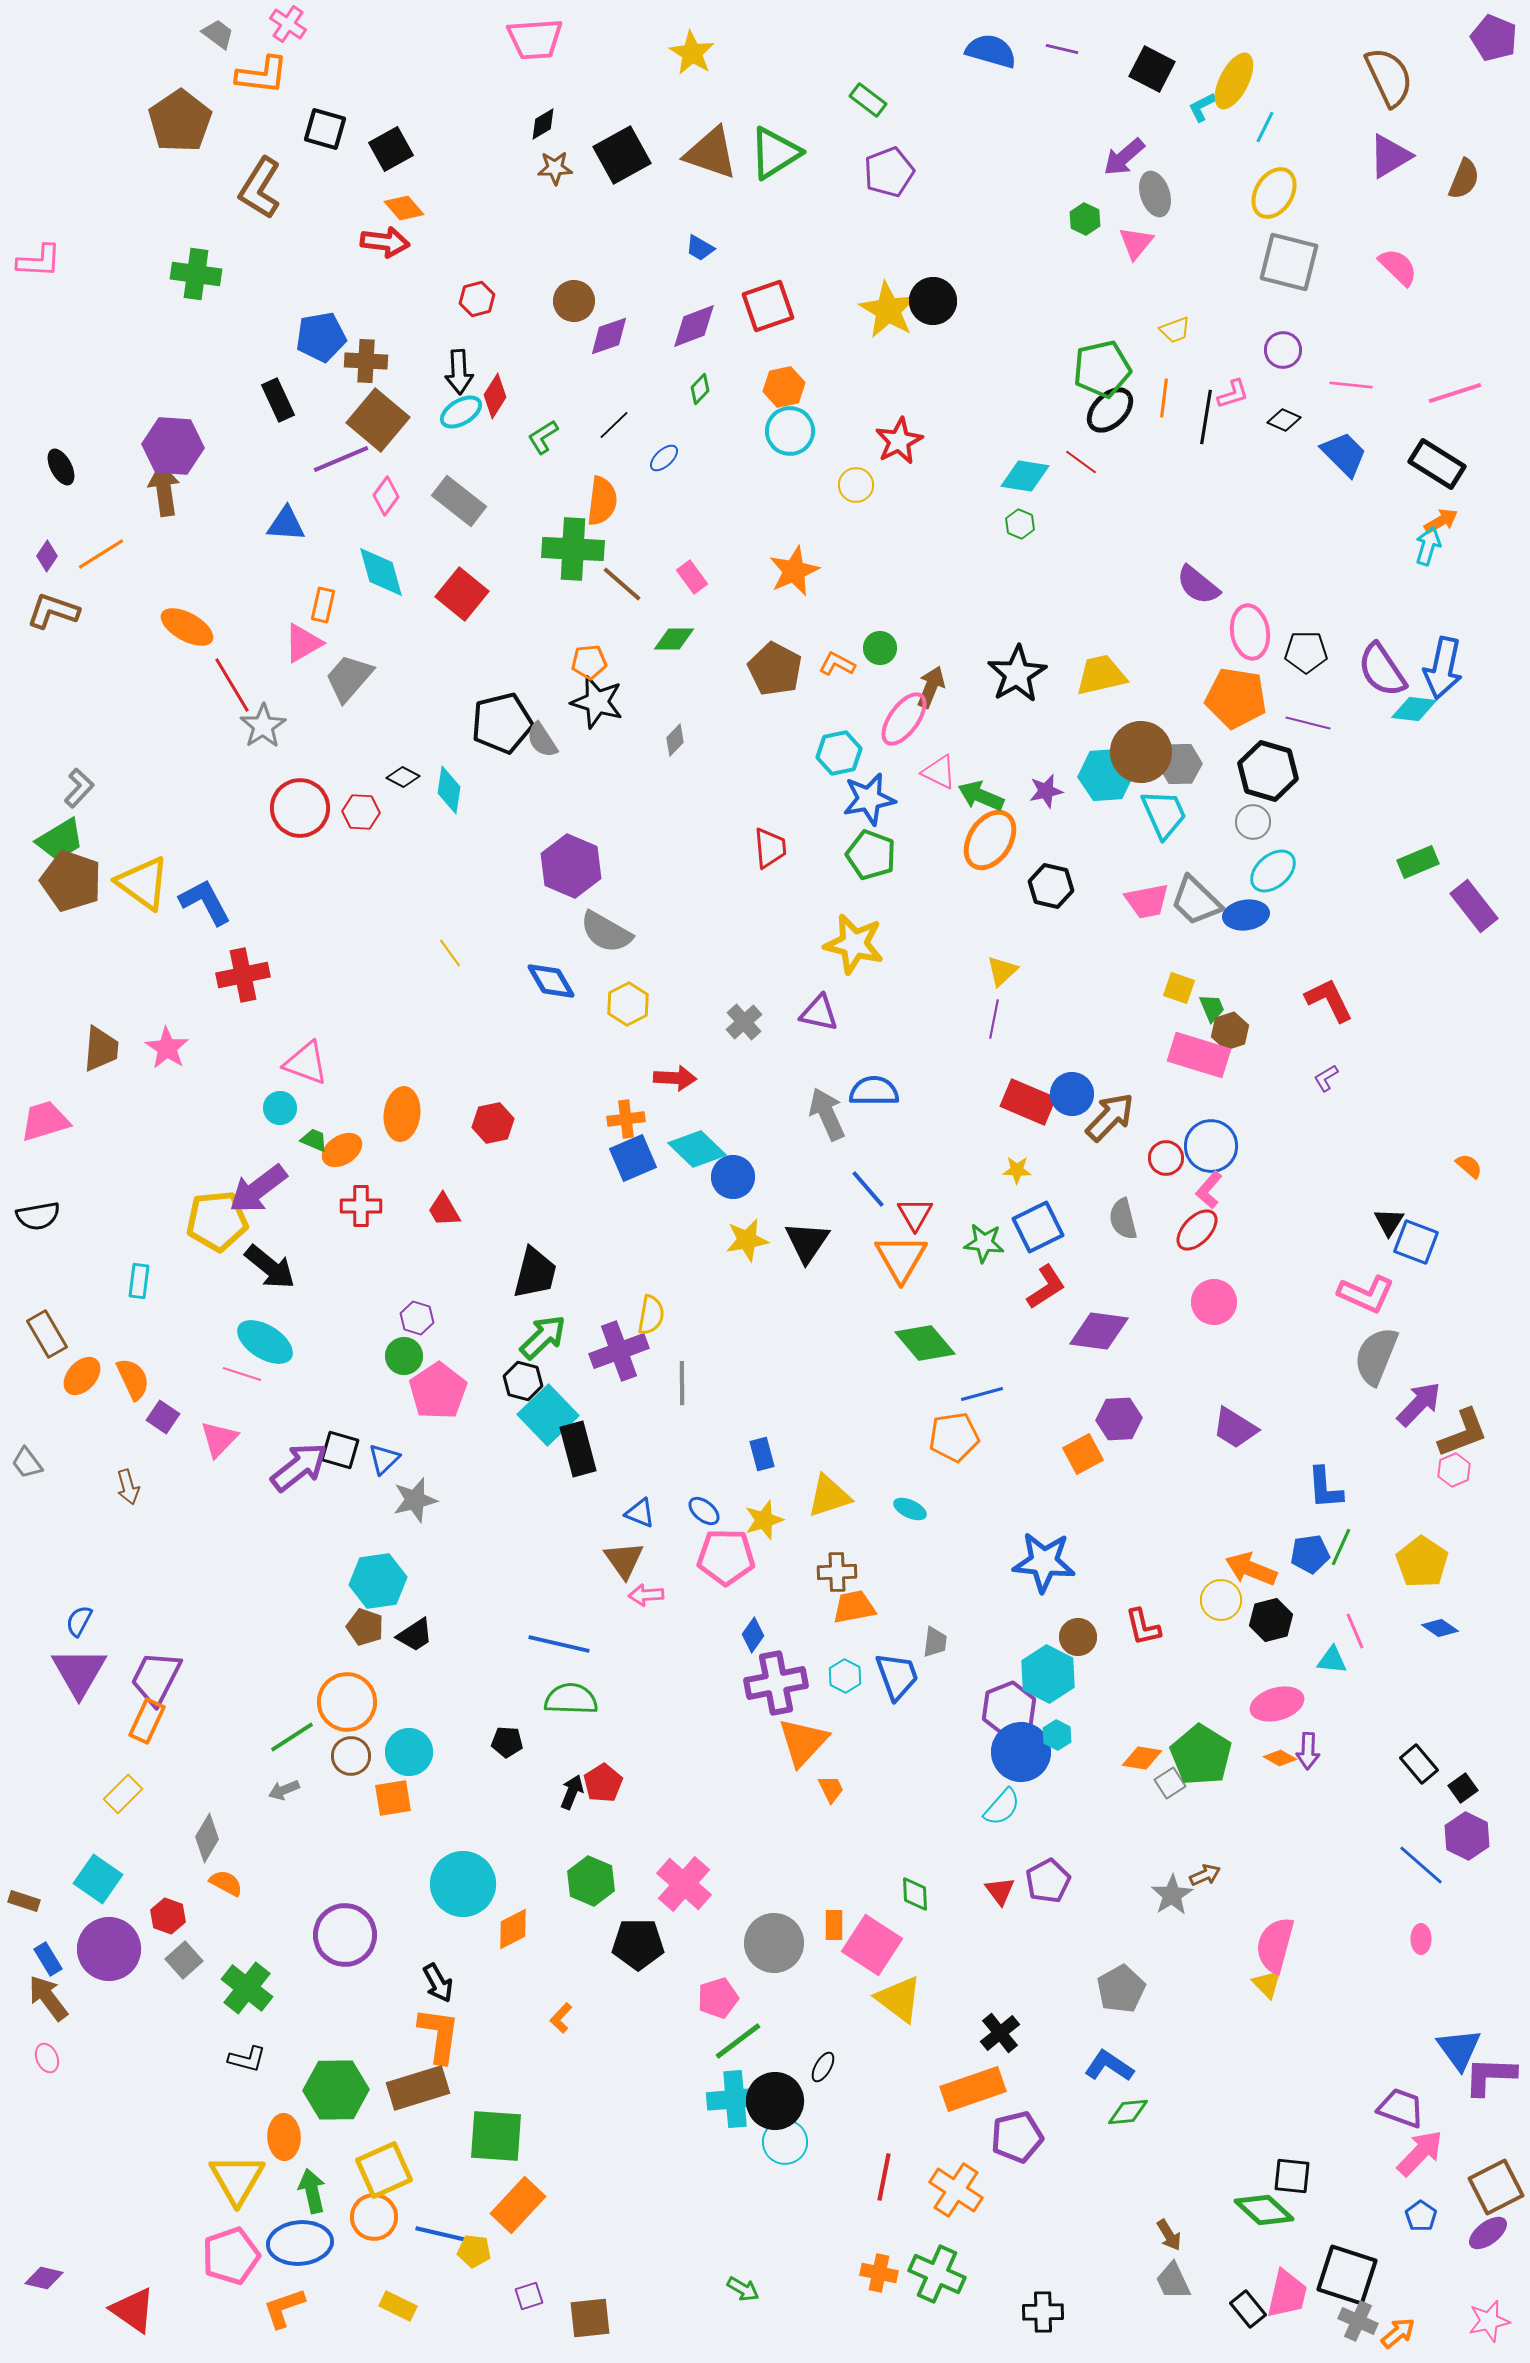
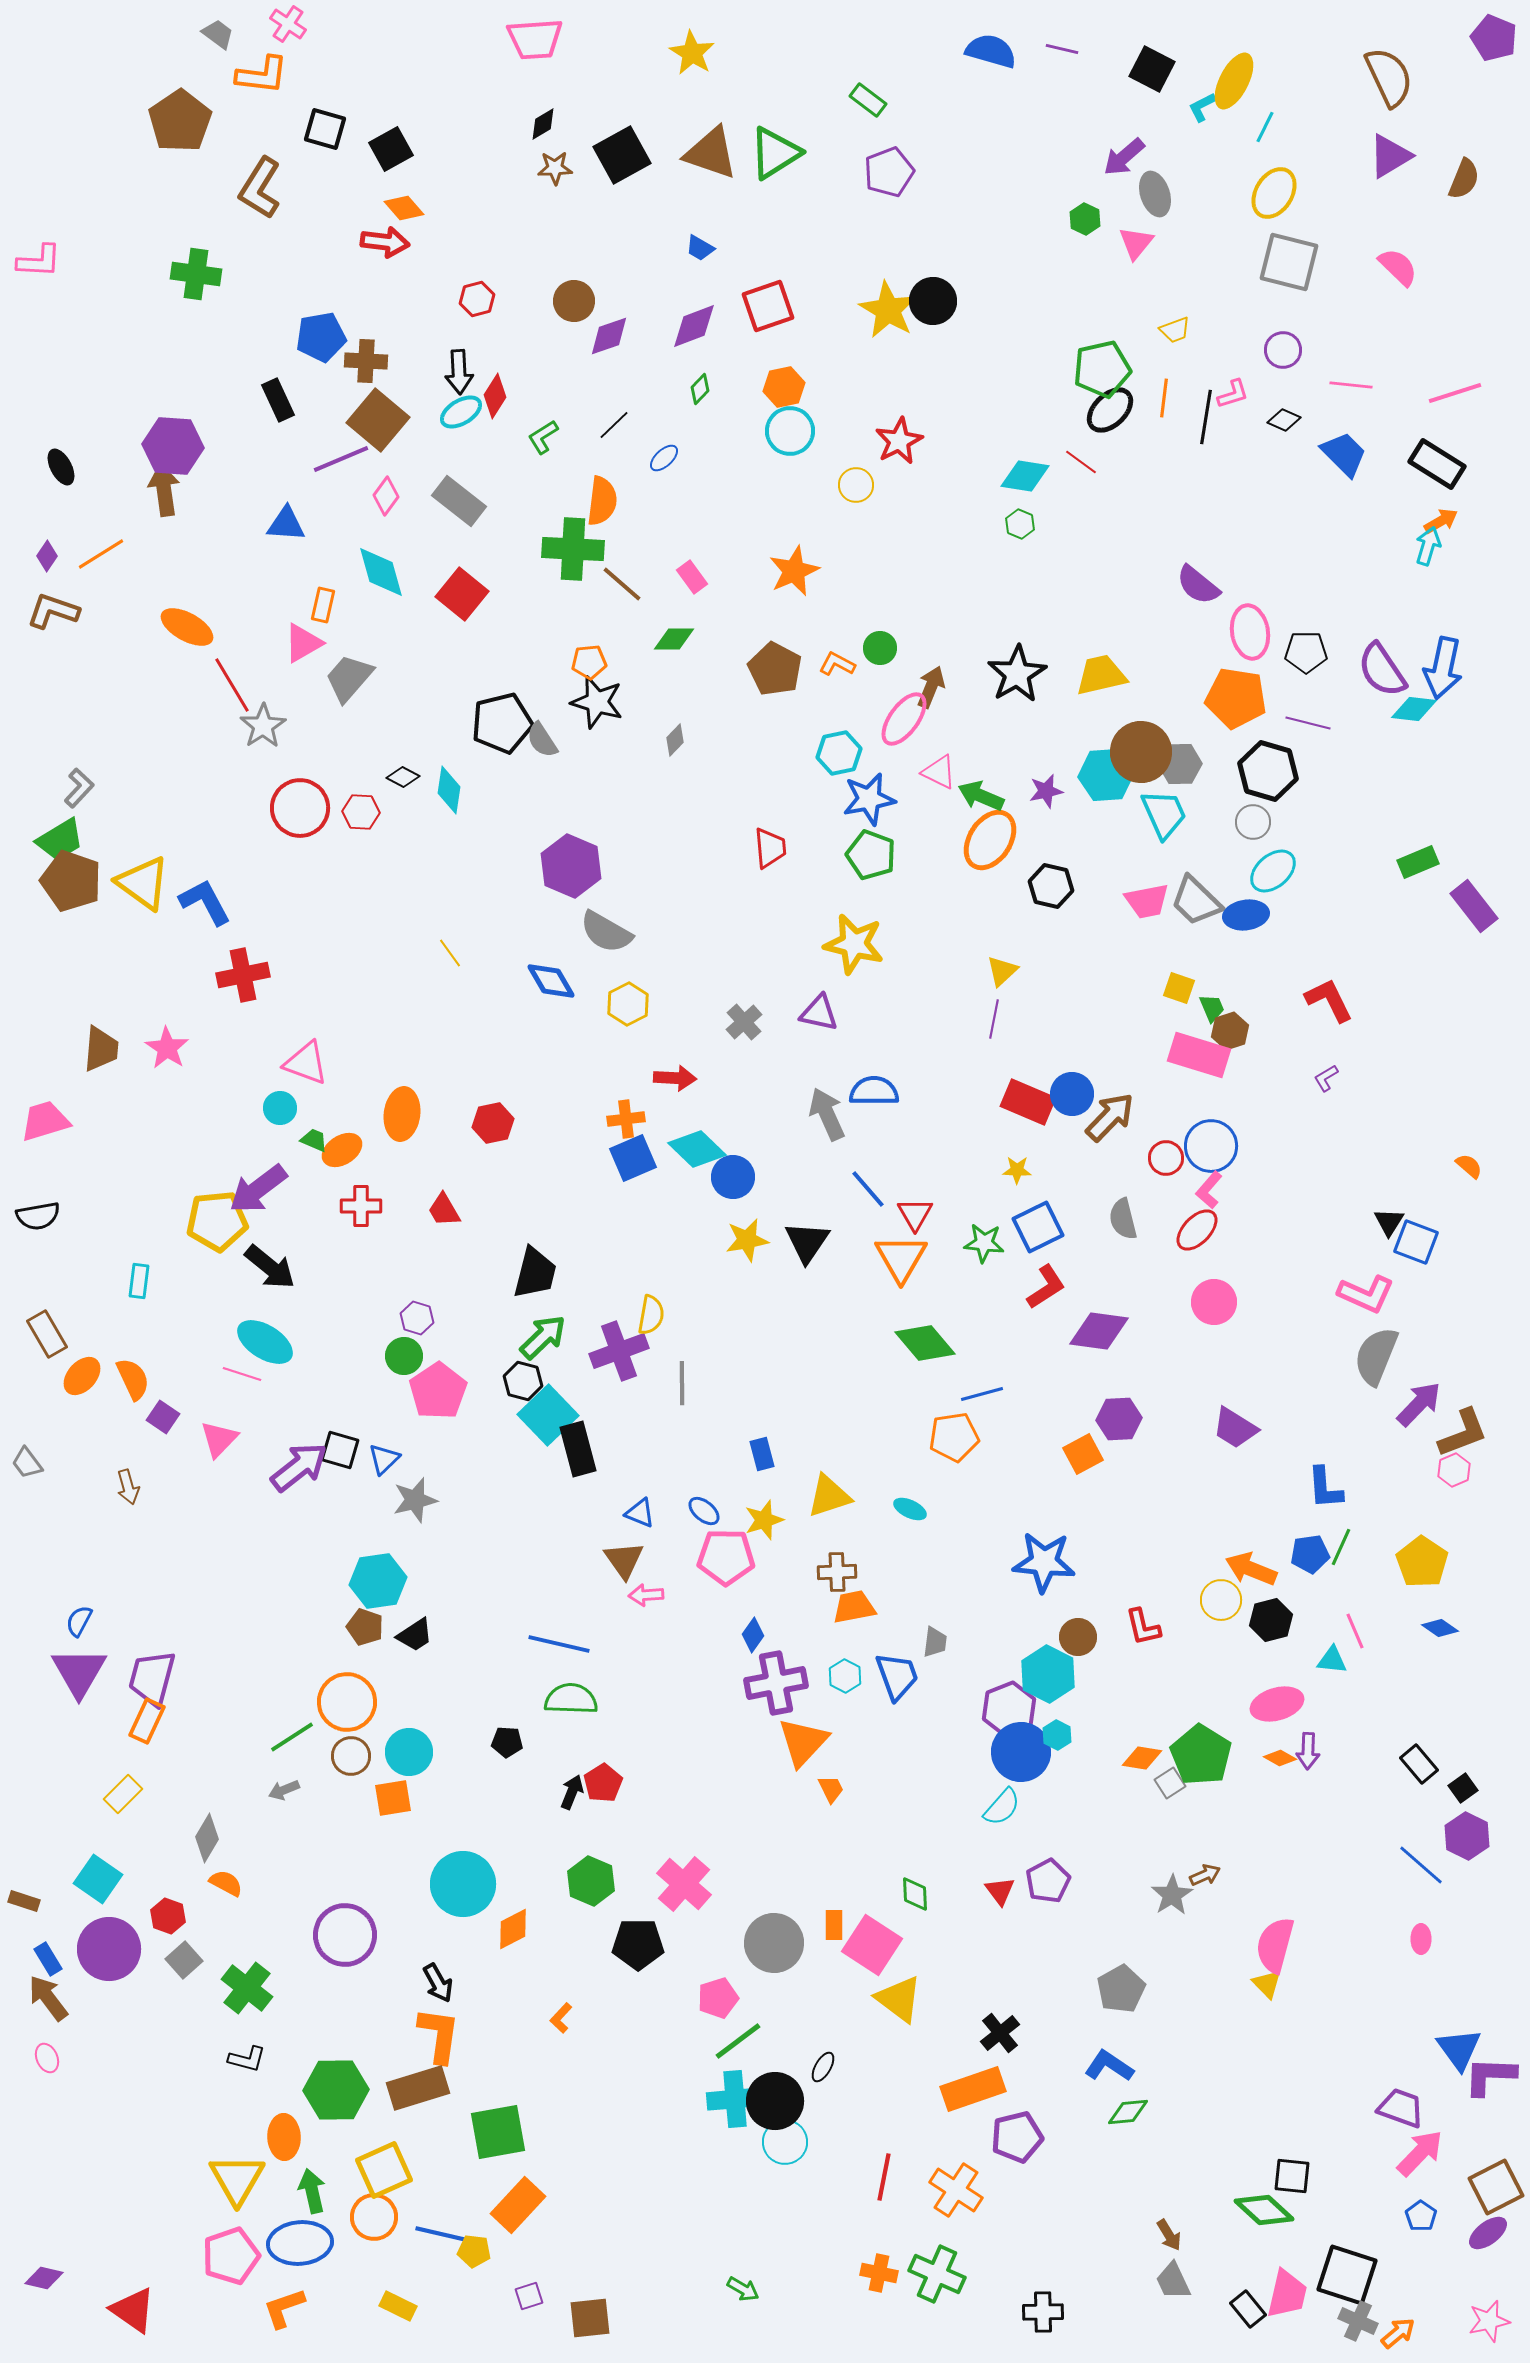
purple trapezoid at (156, 1678): moved 4 px left; rotated 12 degrees counterclockwise
green square at (496, 2136): moved 2 px right, 4 px up; rotated 14 degrees counterclockwise
